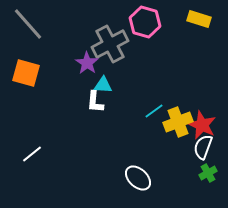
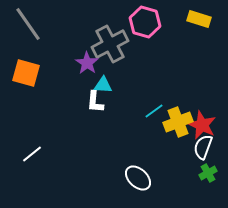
gray line: rotated 6 degrees clockwise
